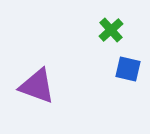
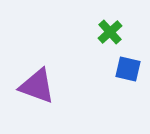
green cross: moved 1 px left, 2 px down
